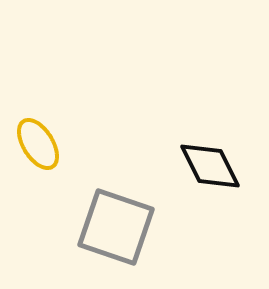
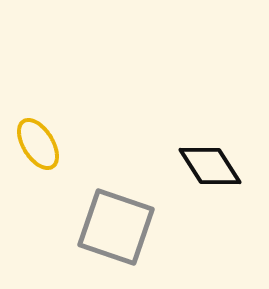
black diamond: rotated 6 degrees counterclockwise
